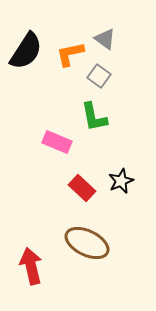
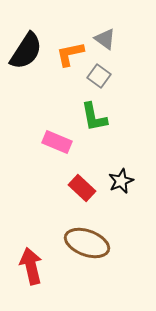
brown ellipse: rotated 6 degrees counterclockwise
